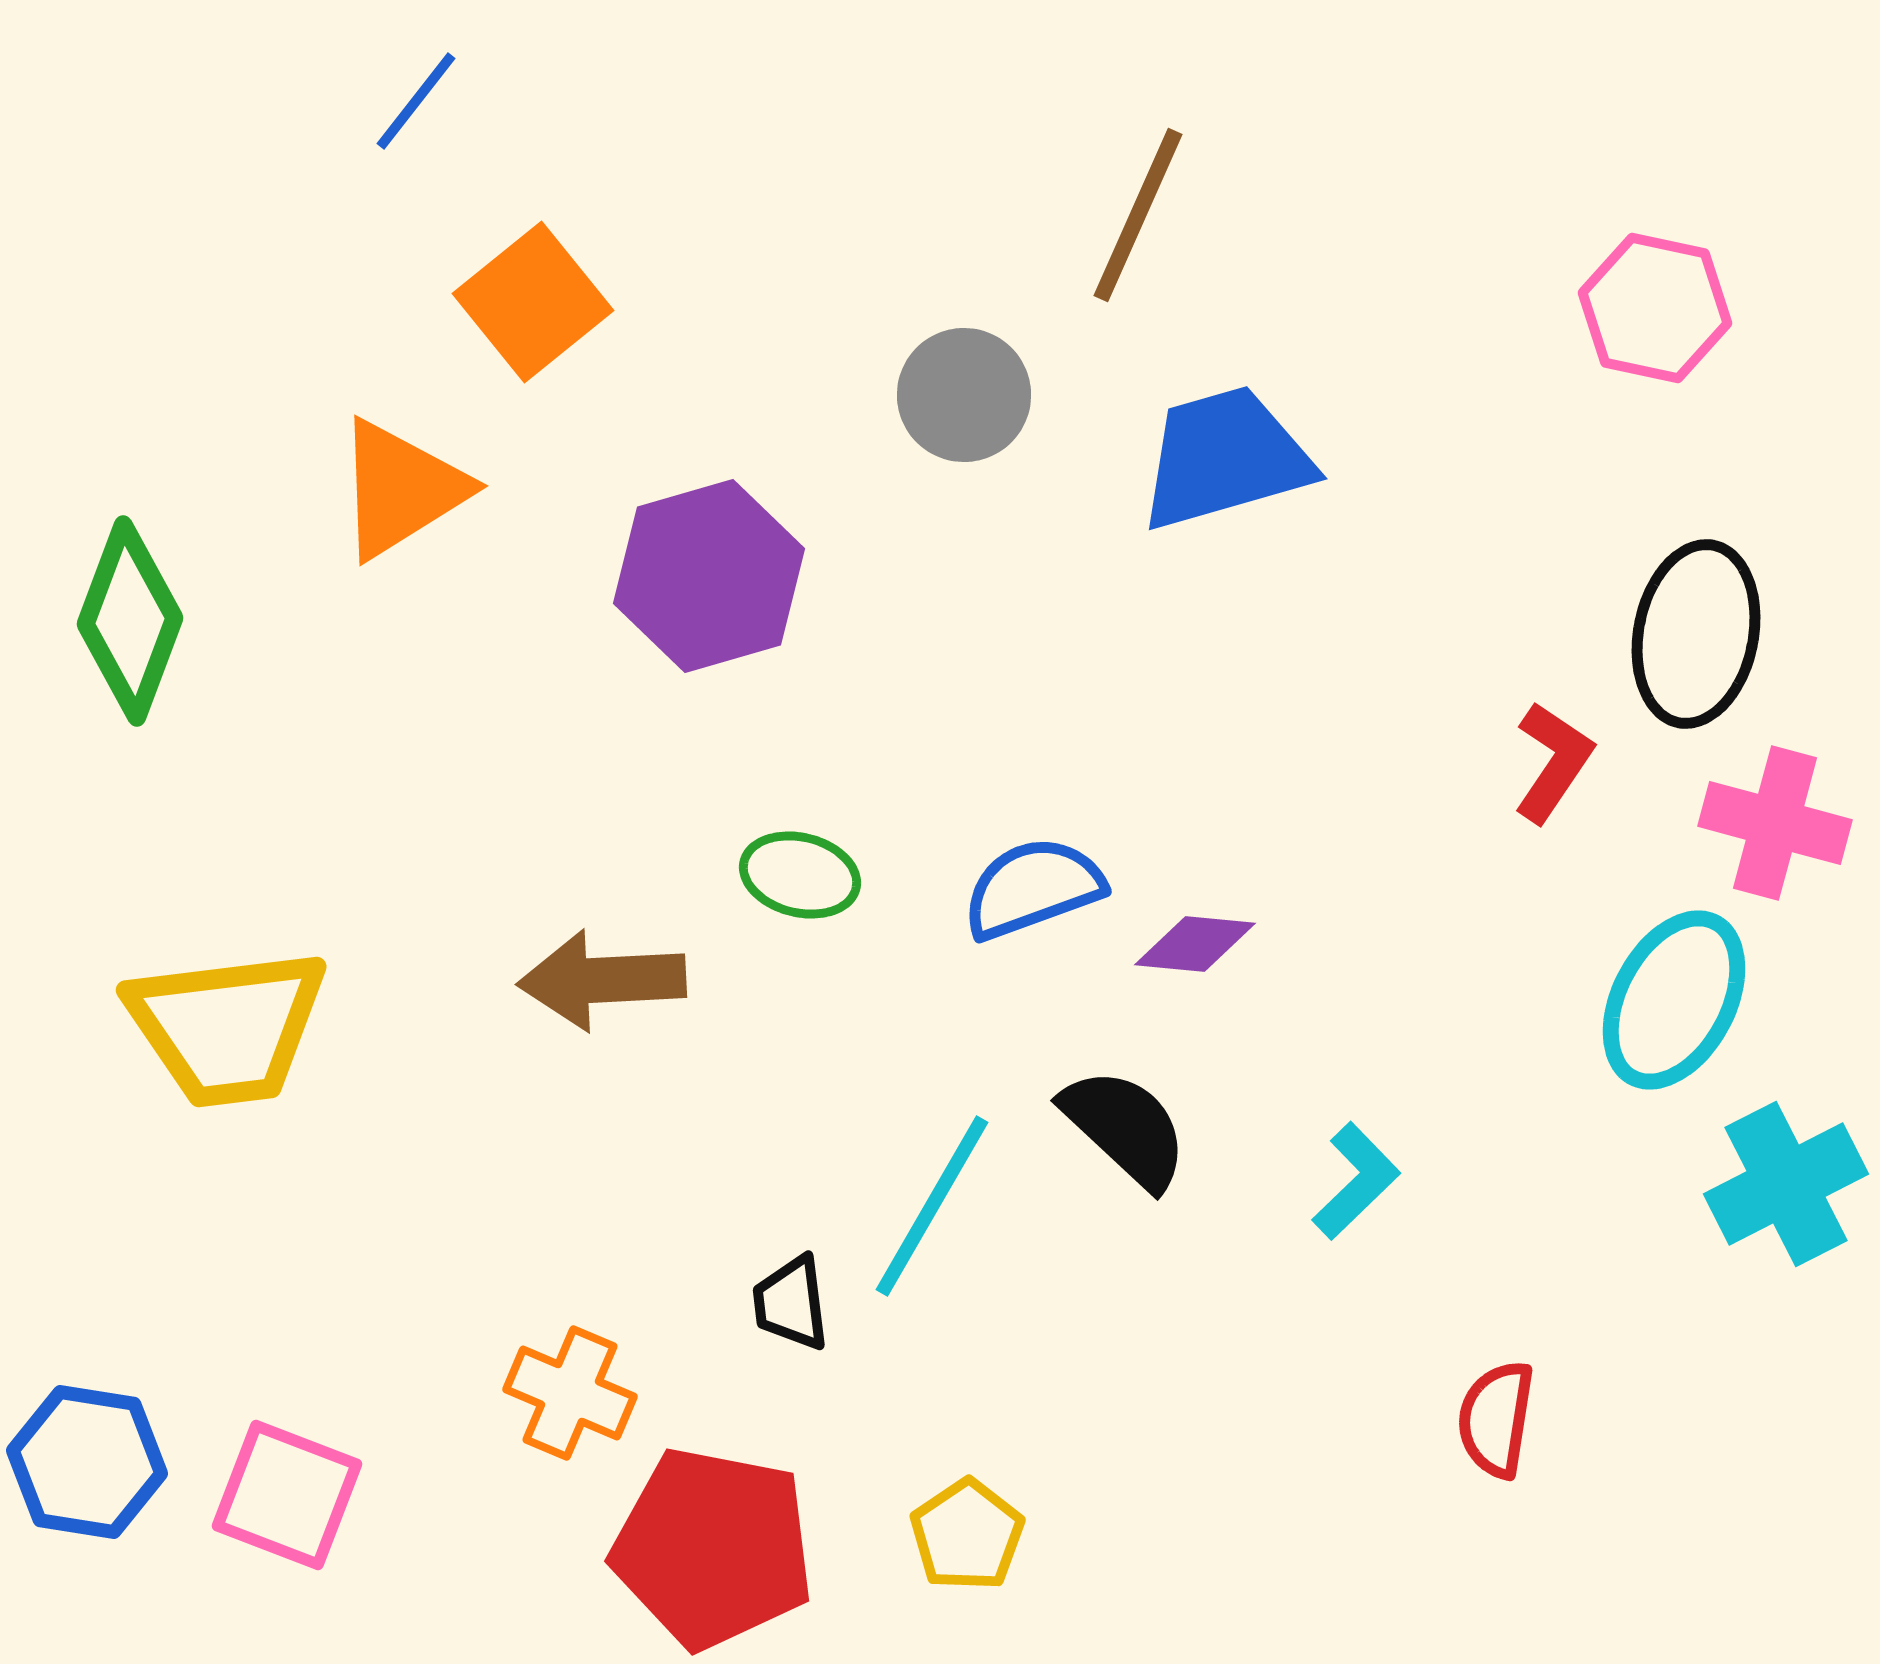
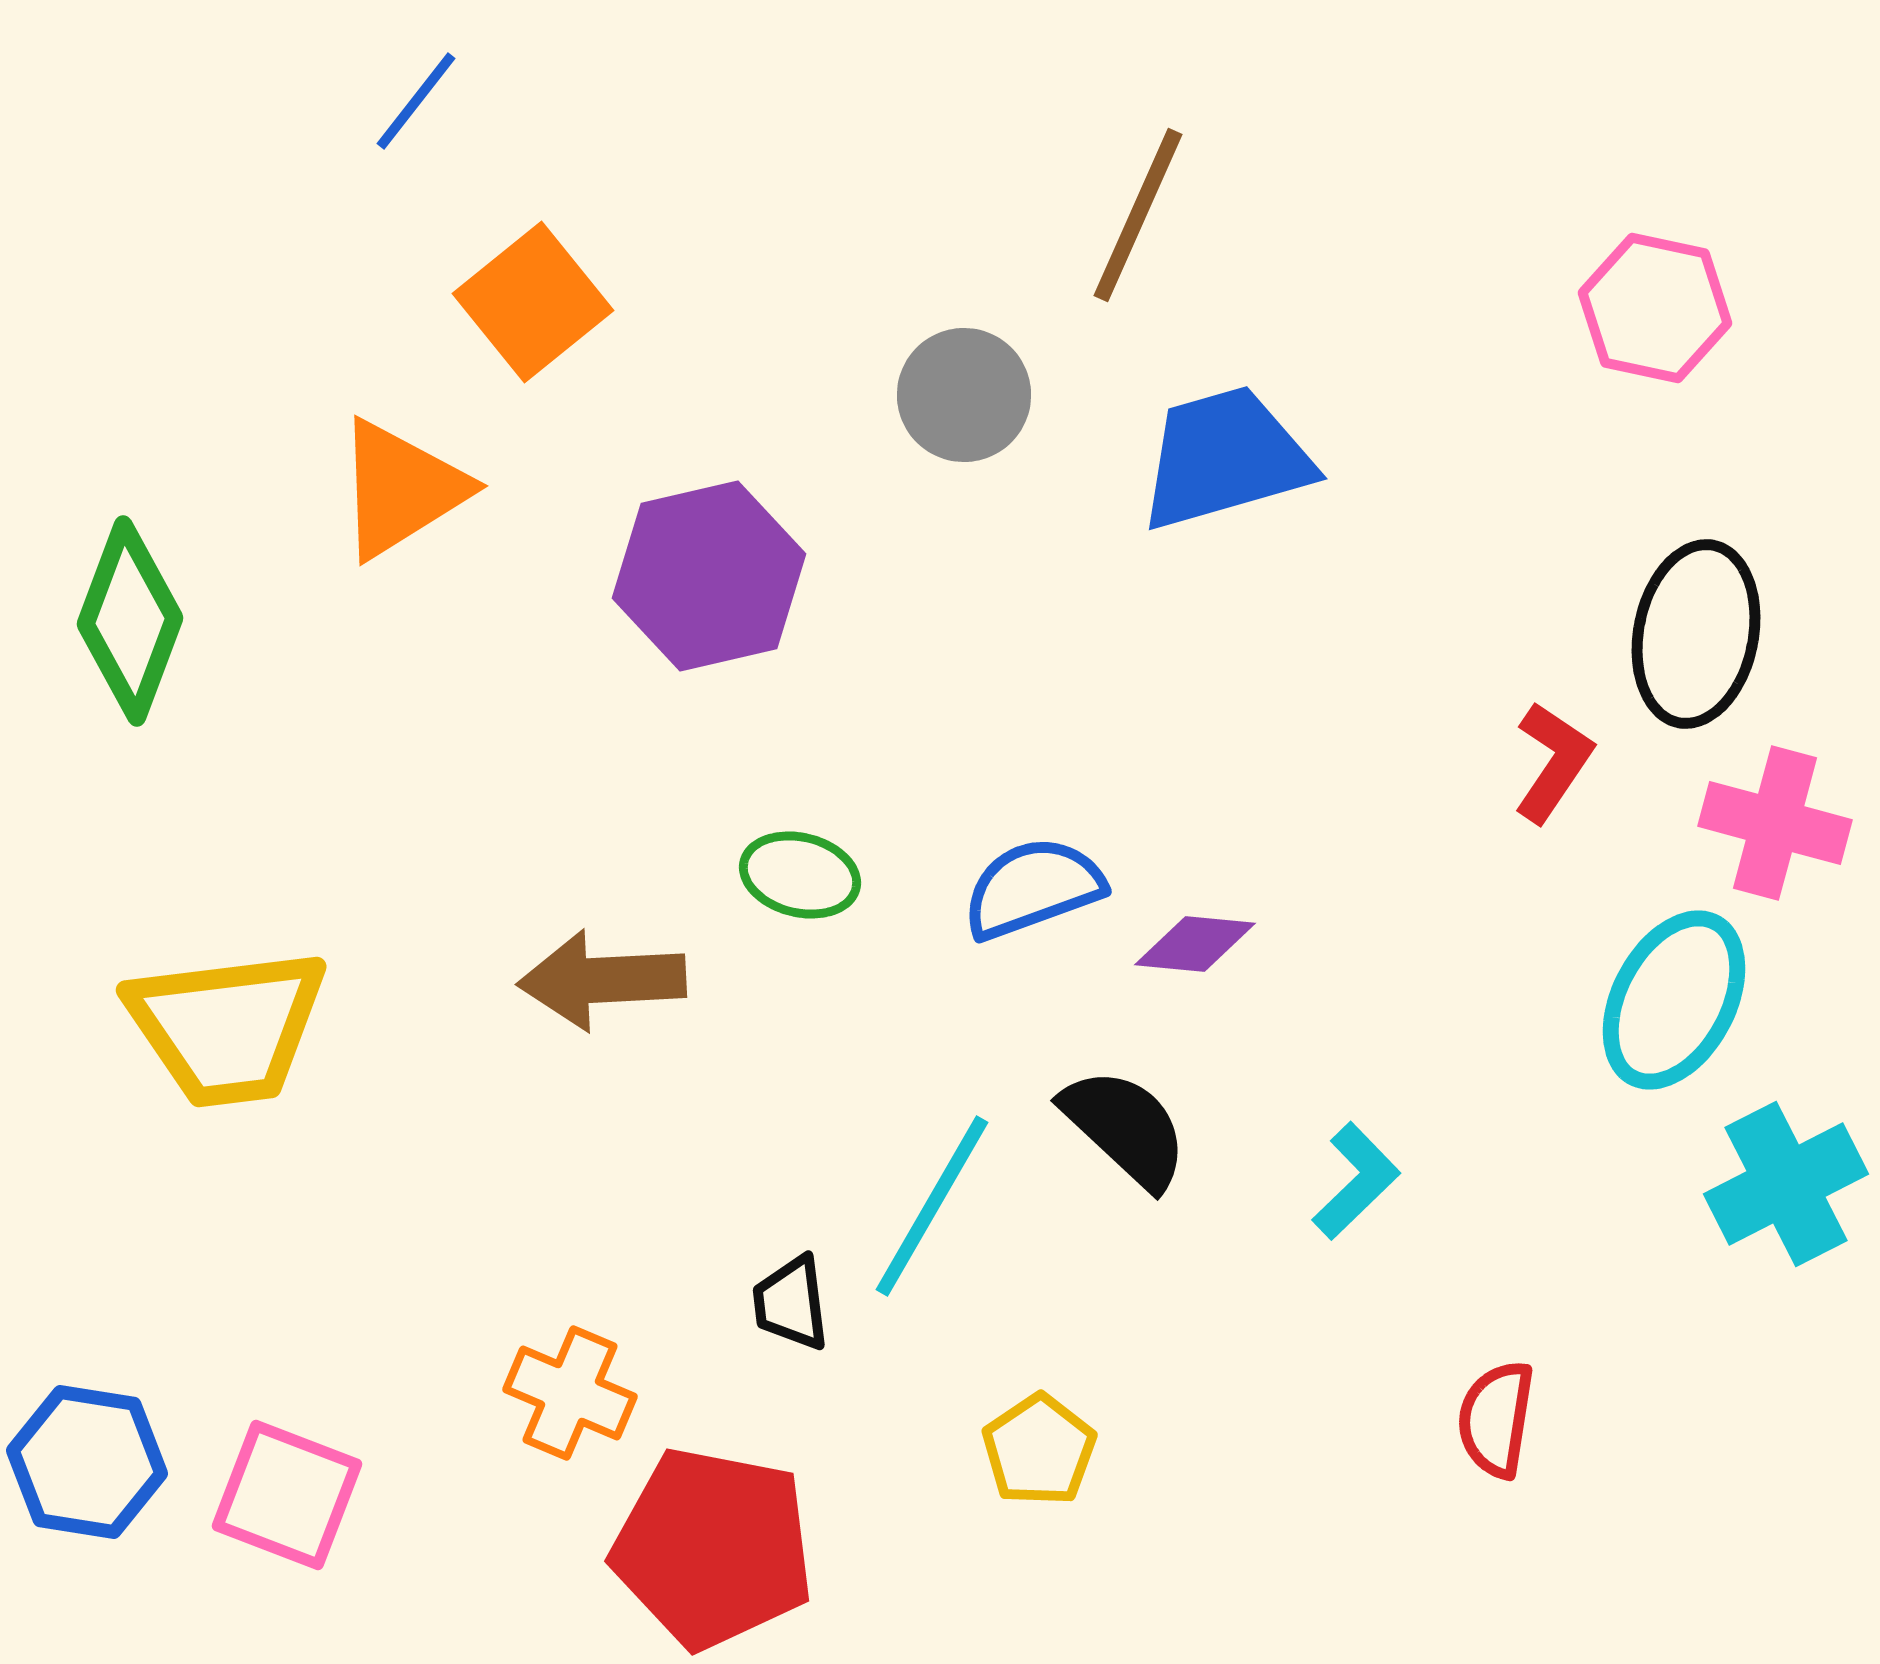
purple hexagon: rotated 3 degrees clockwise
yellow pentagon: moved 72 px right, 85 px up
